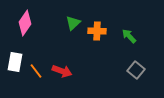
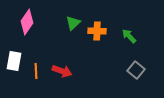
pink diamond: moved 2 px right, 1 px up
white rectangle: moved 1 px left, 1 px up
orange line: rotated 35 degrees clockwise
